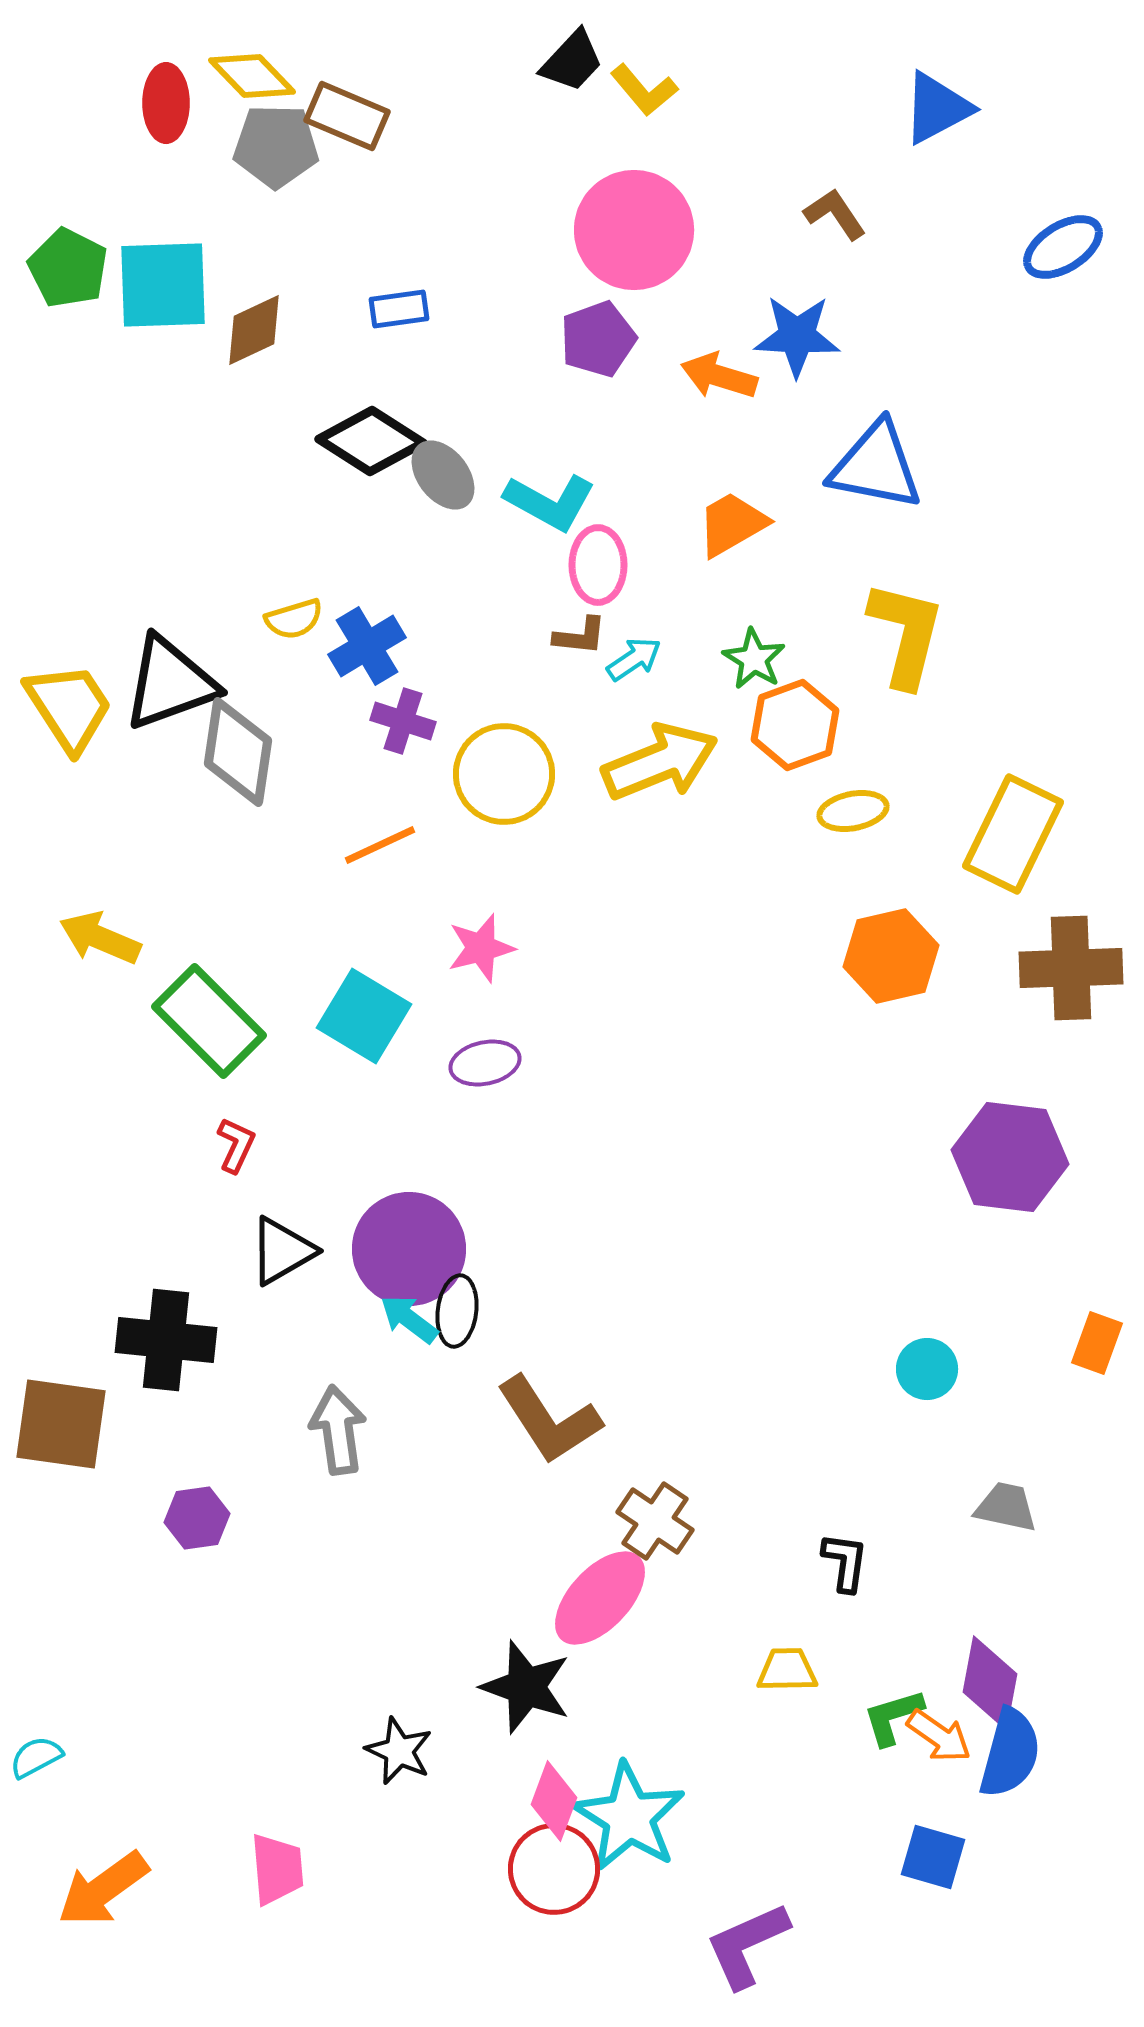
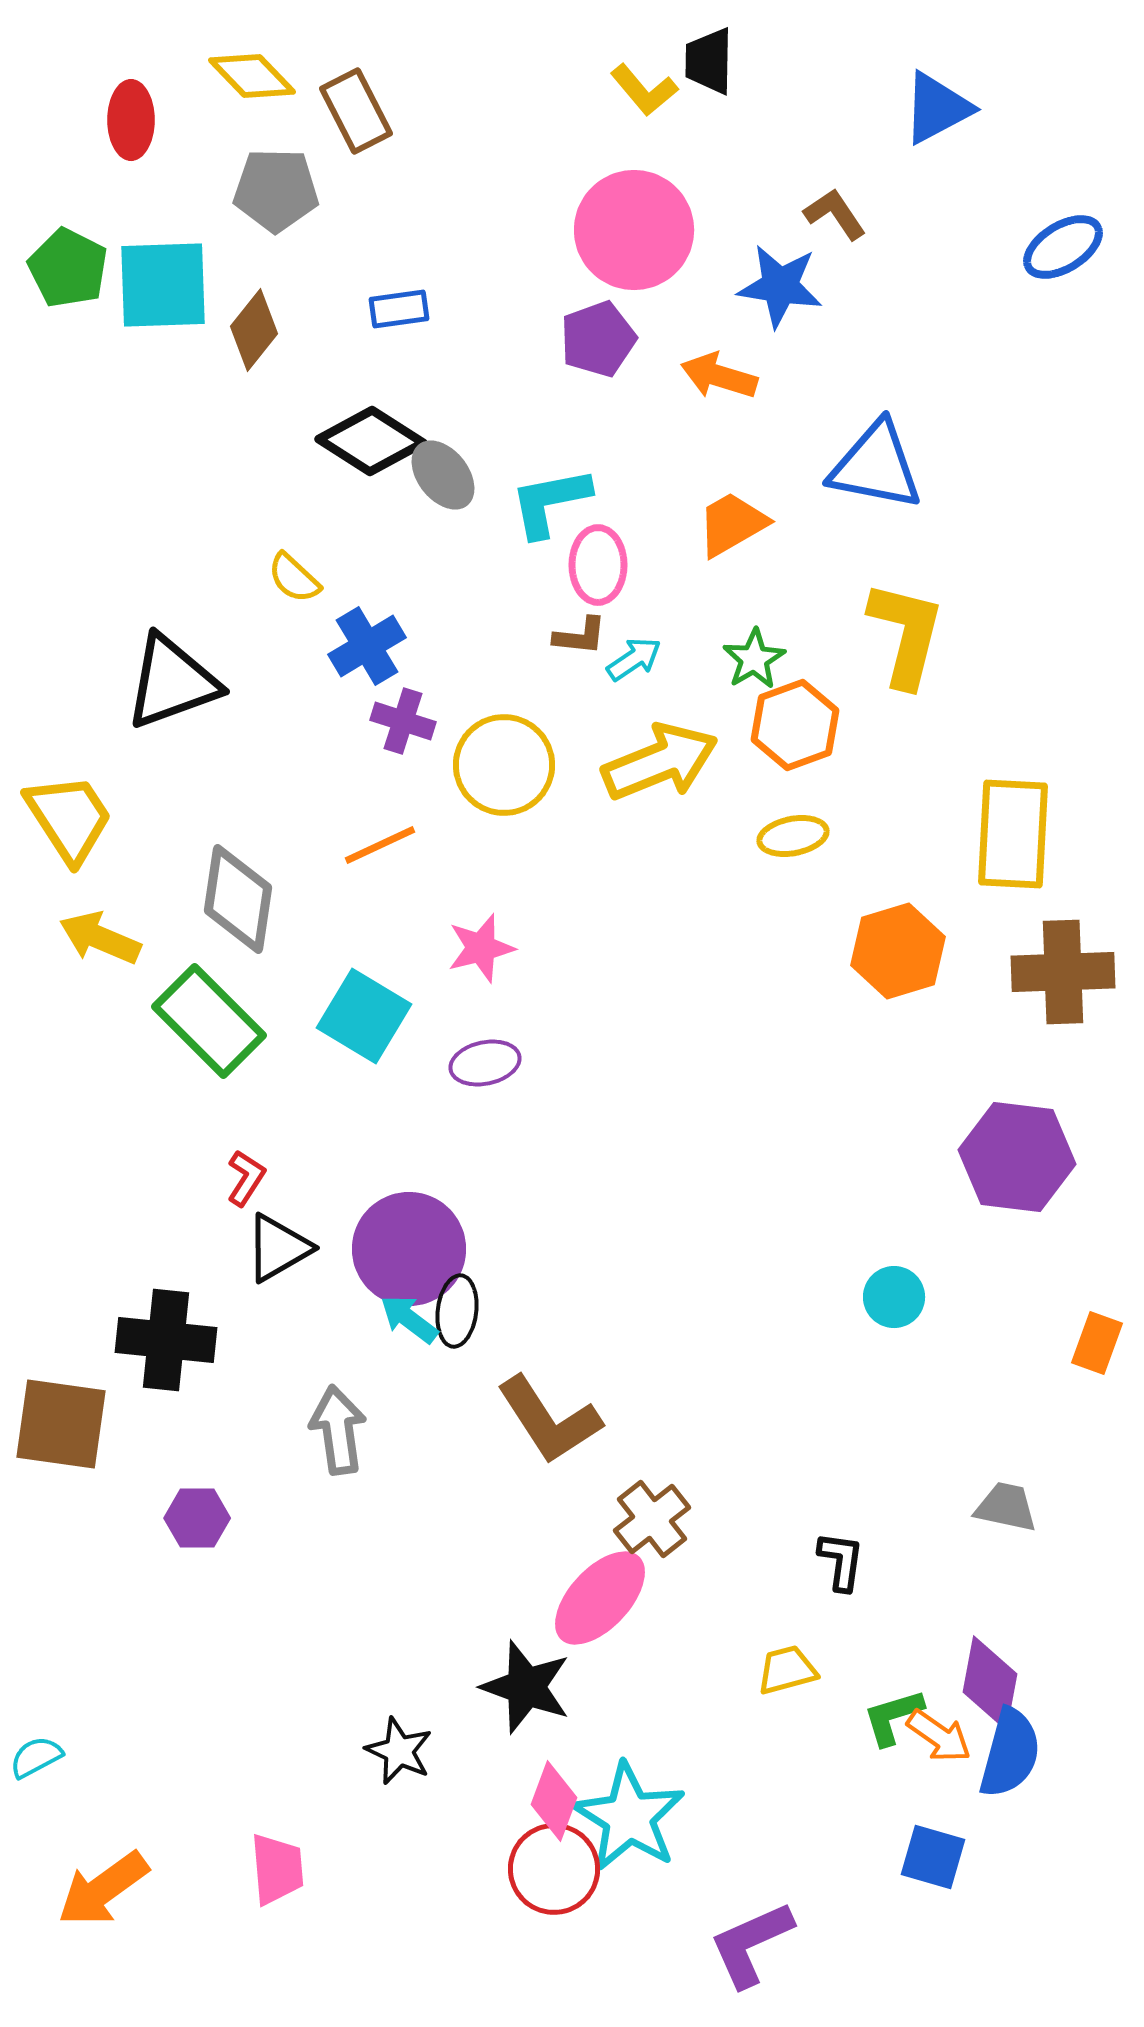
black trapezoid at (572, 61): moved 137 px right; rotated 138 degrees clockwise
red ellipse at (166, 103): moved 35 px left, 17 px down
brown rectangle at (347, 116): moved 9 px right, 5 px up; rotated 40 degrees clockwise
gray pentagon at (276, 146): moved 44 px down
brown diamond at (254, 330): rotated 26 degrees counterclockwise
blue star at (797, 336): moved 17 px left, 50 px up; rotated 6 degrees clockwise
cyan L-shape at (550, 502): rotated 140 degrees clockwise
yellow semicircle at (294, 619): moved 41 px up; rotated 60 degrees clockwise
green star at (754, 659): rotated 10 degrees clockwise
black triangle at (170, 683): moved 2 px right, 1 px up
yellow trapezoid at (69, 707): moved 111 px down
gray diamond at (238, 752): moved 147 px down
yellow circle at (504, 774): moved 9 px up
yellow ellipse at (853, 811): moved 60 px left, 25 px down
yellow rectangle at (1013, 834): rotated 23 degrees counterclockwise
orange hexagon at (891, 956): moved 7 px right, 5 px up; rotated 4 degrees counterclockwise
brown cross at (1071, 968): moved 8 px left, 4 px down
red L-shape at (236, 1145): moved 10 px right, 33 px down; rotated 8 degrees clockwise
purple hexagon at (1010, 1157): moved 7 px right
black triangle at (282, 1251): moved 4 px left, 3 px up
cyan circle at (927, 1369): moved 33 px left, 72 px up
purple hexagon at (197, 1518): rotated 8 degrees clockwise
brown cross at (655, 1521): moved 3 px left, 2 px up; rotated 18 degrees clockwise
black L-shape at (845, 1562): moved 4 px left, 1 px up
yellow trapezoid at (787, 1670): rotated 14 degrees counterclockwise
purple L-shape at (747, 1945): moved 4 px right, 1 px up
